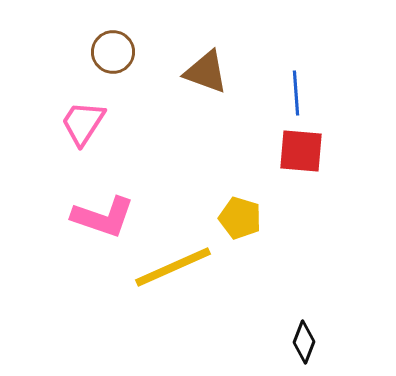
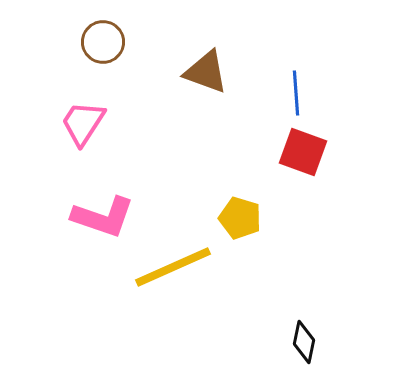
brown circle: moved 10 px left, 10 px up
red square: moved 2 px right, 1 px down; rotated 15 degrees clockwise
black diamond: rotated 9 degrees counterclockwise
